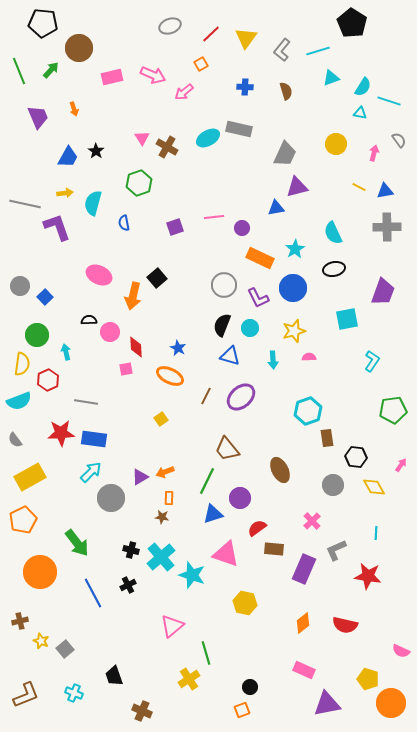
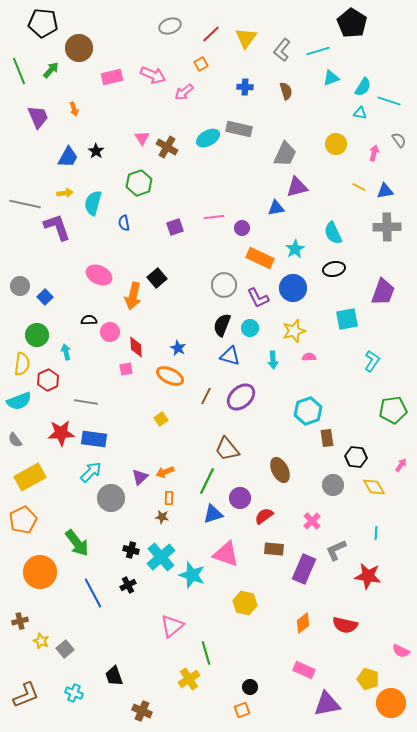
purple triangle at (140, 477): rotated 12 degrees counterclockwise
red semicircle at (257, 528): moved 7 px right, 12 px up
